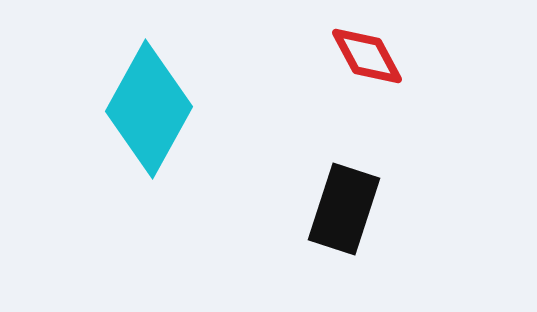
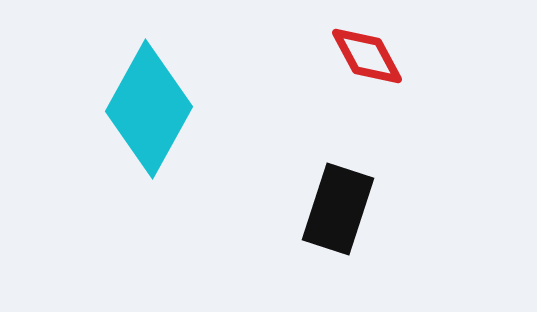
black rectangle: moved 6 px left
